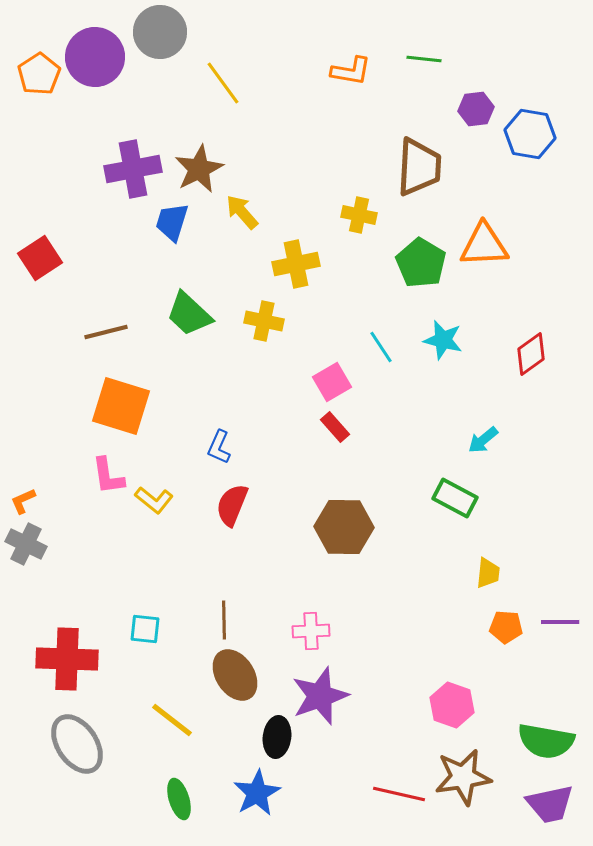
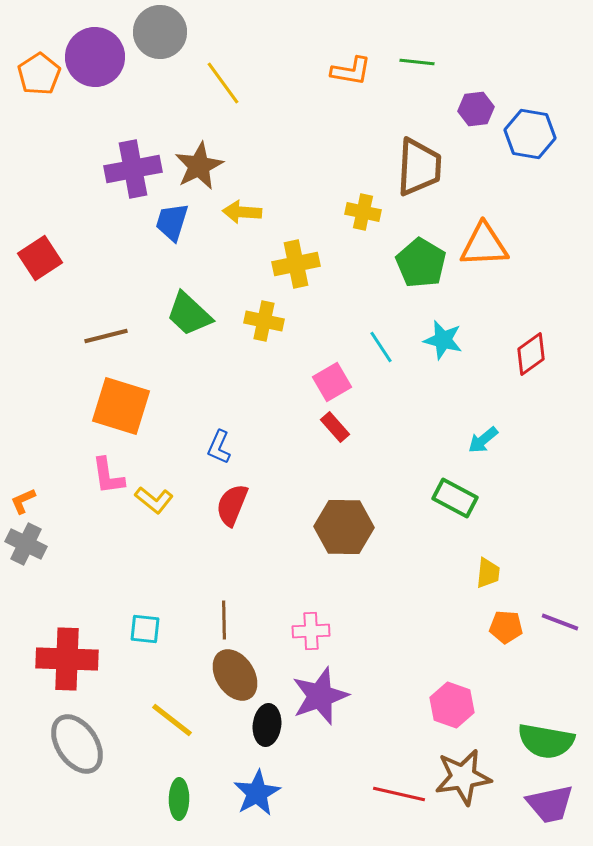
green line at (424, 59): moved 7 px left, 3 px down
brown star at (199, 169): moved 3 px up
yellow arrow at (242, 212): rotated 45 degrees counterclockwise
yellow cross at (359, 215): moved 4 px right, 3 px up
brown line at (106, 332): moved 4 px down
purple line at (560, 622): rotated 21 degrees clockwise
black ellipse at (277, 737): moved 10 px left, 12 px up
green ellipse at (179, 799): rotated 18 degrees clockwise
